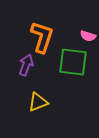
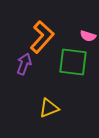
orange L-shape: rotated 24 degrees clockwise
purple arrow: moved 2 px left, 1 px up
yellow triangle: moved 11 px right, 6 px down
